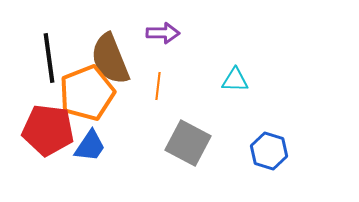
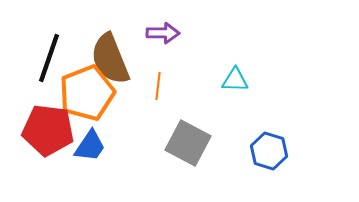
black line: rotated 27 degrees clockwise
